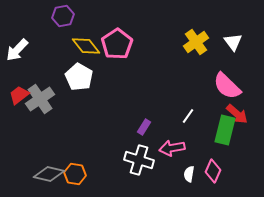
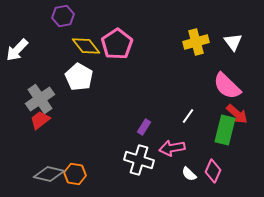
yellow cross: rotated 20 degrees clockwise
red trapezoid: moved 21 px right, 25 px down
white semicircle: rotated 56 degrees counterclockwise
